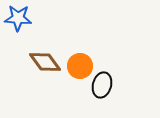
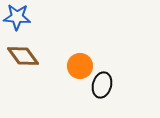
blue star: moved 1 px left, 1 px up
brown diamond: moved 22 px left, 6 px up
